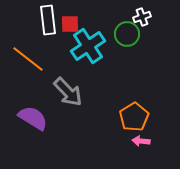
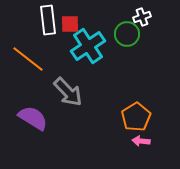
orange pentagon: moved 2 px right
